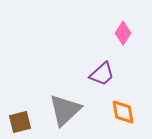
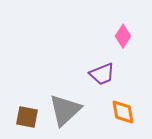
pink diamond: moved 3 px down
purple trapezoid: rotated 20 degrees clockwise
brown square: moved 7 px right, 5 px up; rotated 25 degrees clockwise
